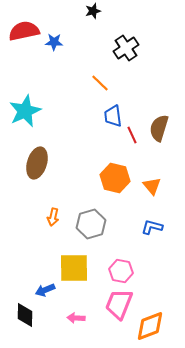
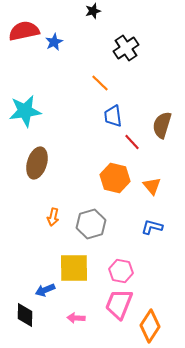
blue star: rotated 30 degrees counterclockwise
cyan star: rotated 16 degrees clockwise
brown semicircle: moved 3 px right, 3 px up
red line: moved 7 px down; rotated 18 degrees counterclockwise
orange diamond: rotated 36 degrees counterclockwise
